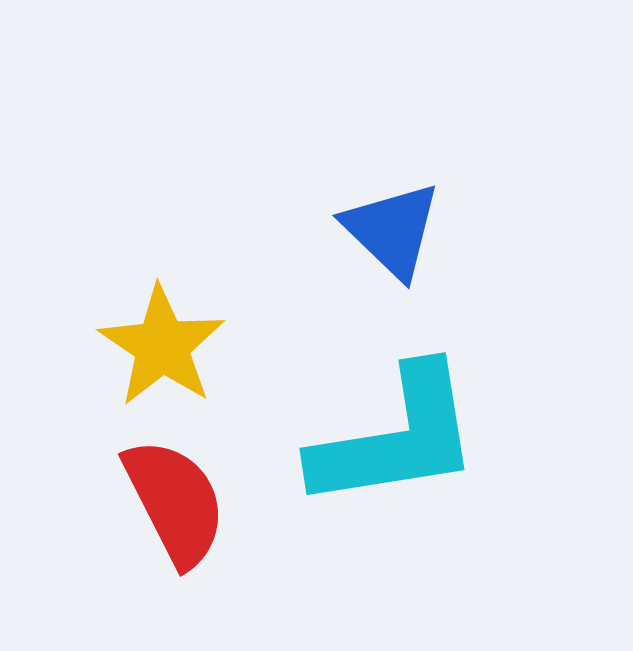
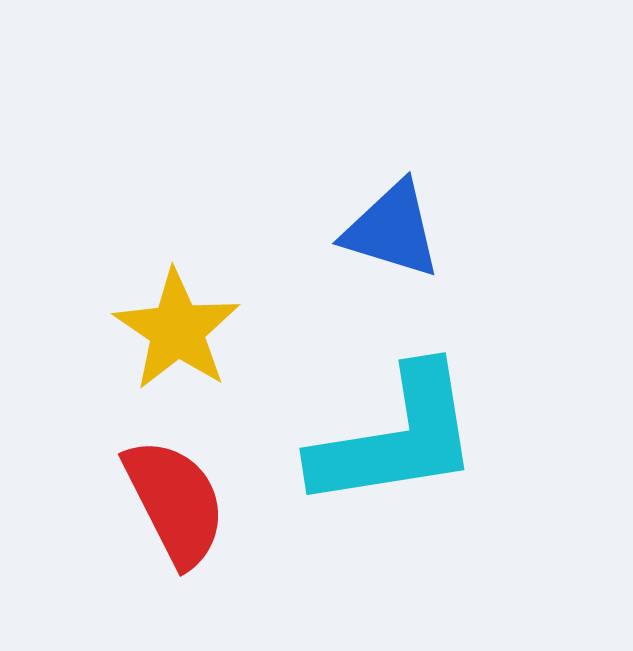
blue triangle: rotated 27 degrees counterclockwise
yellow star: moved 15 px right, 16 px up
